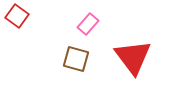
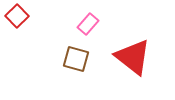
red square: rotated 10 degrees clockwise
red triangle: rotated 15 degrees counterclockwise
